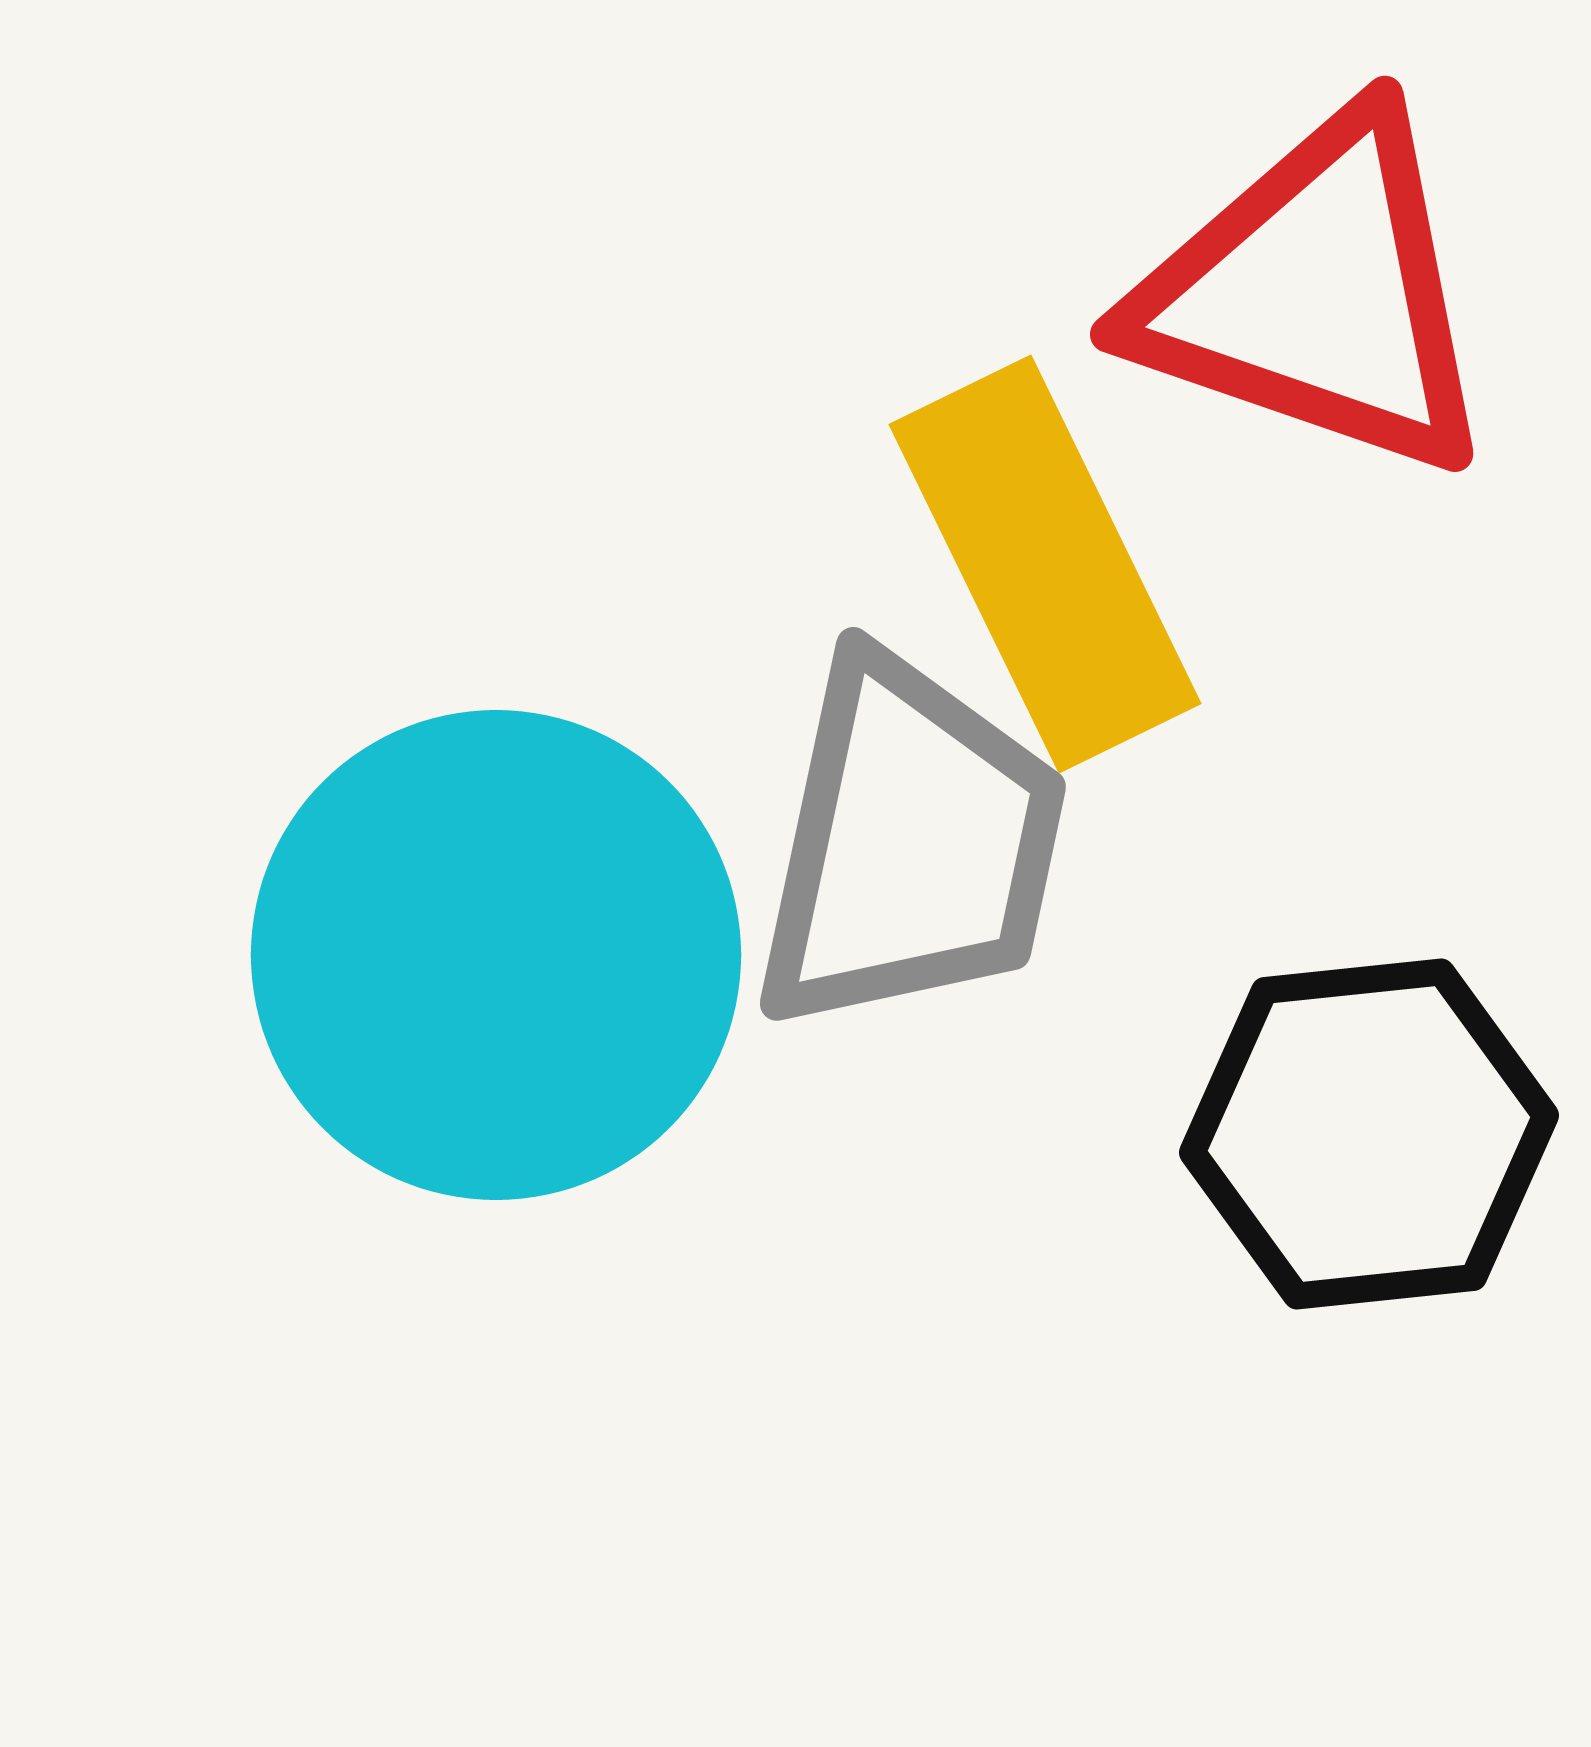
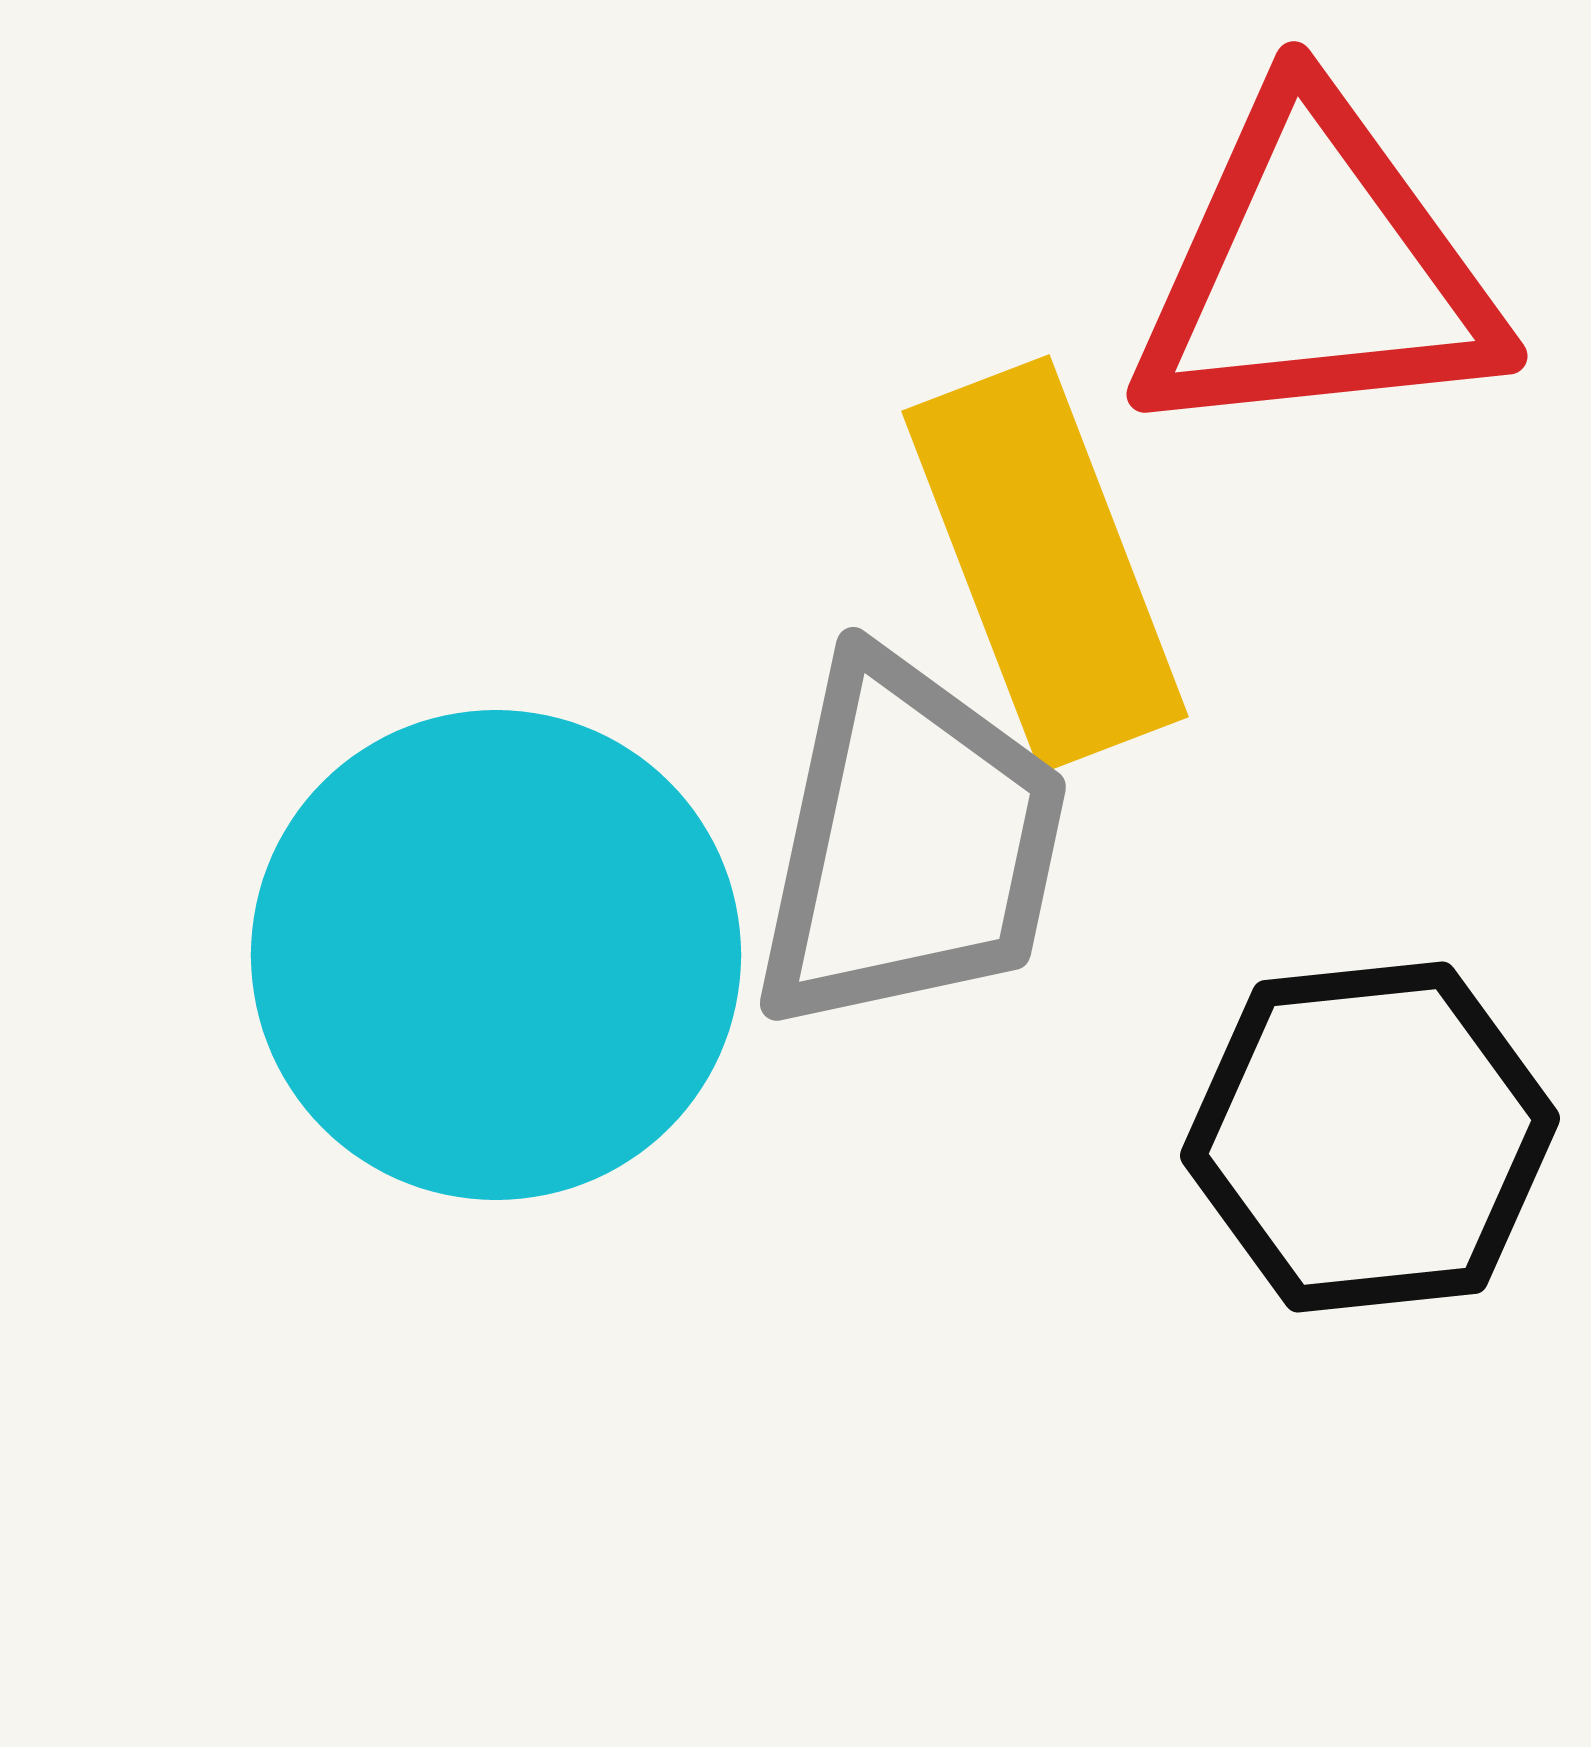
red triangle: moved 24 px up; rotated 25 degrees counterclockwise
yellow rectangle: rotated 5 degrees clockwise
black hexagon: moved 1 px right, 3 px down
